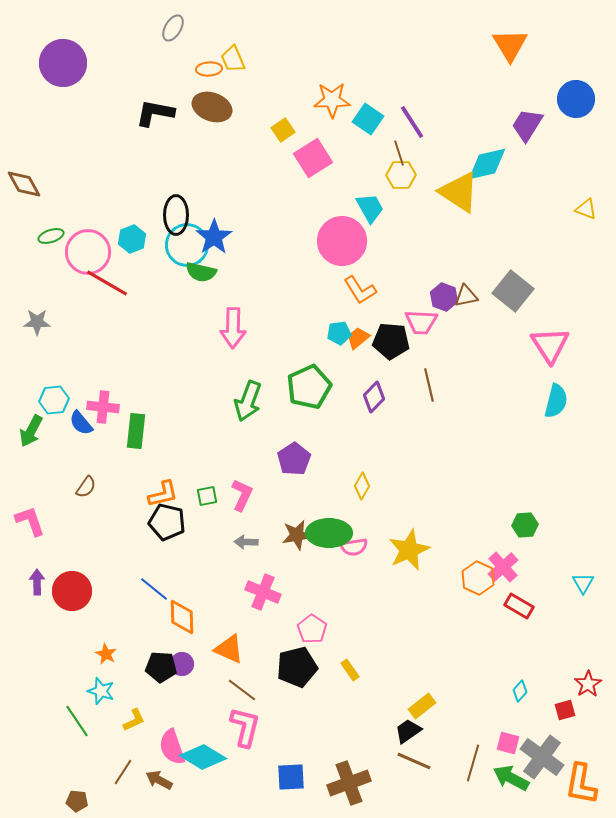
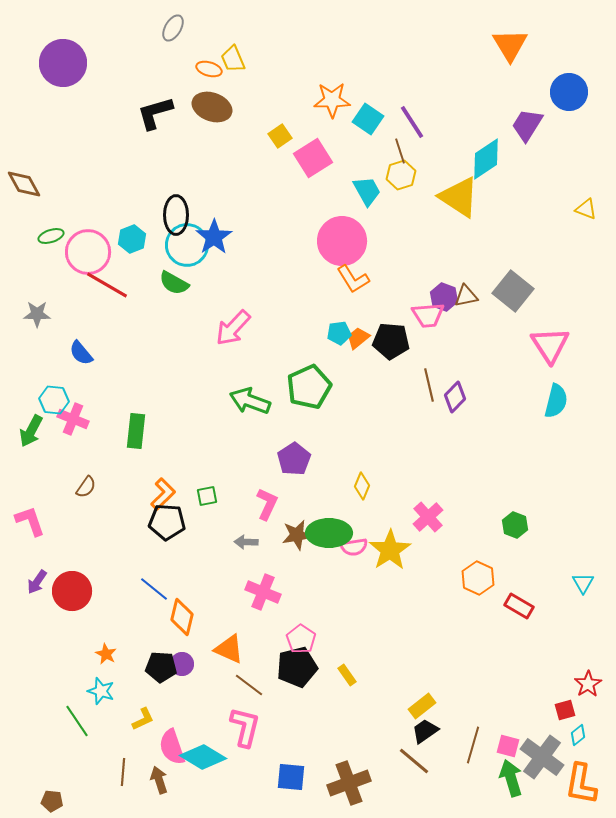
orange ellipse at (209, 69): rotated 20 degrees clockwise
blue circle at (576, 99): moved 7 px left, 7 px up
black L-shape at (155, 113): rotated 27 degrees counterclockwise
yellow square at (283, 130): moved 3 px left, 6 px down
brown line at (399, 153): moved 1 px right, 2 px up
cyan diamond at (487, 164): moved 1 px left, 5 px up; rotated 21 degrees counterclockwise
yellow hexagon at (401, 175): rotated 16 degrees counterclockwise
yellow triangle at (459, 192): moved 5 px down
cyan trapezoid at (370, 208): moved 3 px left, 17 px up
green semicircle at (201, 272): moved 27 px left, 11 px down; rotated 16 degrees clockwise
red line at (107, 283): moved 2 px down
orange L-shape at (360, 290): moved 7 px left, 11 px up
gray star at (37, 322): moved 8 px up
pink trapezoid at (421, 322): moved 7 px right, 7 px up; rotated 8 degrees counterclockwise
pink arrow at (233, 328): rotated 42 degrees clockwise
purple diamond at (374, 397): moved 81 px right
cyan hexagon at (54, 400): rotated 12 degrees clockwise
green arrow at (248, 401): moved 2 px right; rotated 90 degrees clockwise
pink cross at (103, 407): moved 30 px left, 12 px down; rotated 16 degrees clockwise
blue semicircle at (81, 423): moved 70 px up
yellow diamond at (362, 486): rotated 8 degrees counterclockwise
orange L-shape at (163, 494): rotated 32 degrees counterclockwise
pink L-shape at (242, 495): moved 25 px right, 9 px down
black pentagon at (167, 522): rotated 9 degrees counterclockwise
green hexagon at (525, 525): moved 10 px left; rotated 25 degrees clockwise
yellow star at (409, 550): moved 19 px left; rotated 9 degrees counterclockwise
pink cross at (503, 567): moved 75 px left, 50 px up
purple arrow at (37, 582): rotated 145 degrees counterclockwise
orange diamond at (182, 617): rotated 15 degrees clockwise
pink pentagon at (312, 629): moved 11 px left, 10 px down
yellow rectangle at (350, 670): moved 3 px left, 5 px down
brown line at (242, 690): moved 7 px right, 5 px up
cyan diamond at (520, 691): moved 58 px right, 44 px down; rotated 10 degrees clockwise
yellow L-shape at (134, 720): moved 9 px right, 1 px up
black trapezoid at (408, 731): moved 17 px right
pink square at (508, 743): moved 3 px down
brown line at (414, 761): rotated 16 degrees clockwise
brown line at (473, 763): moved 18 px up
brown line at (123, 772): rotated 28 degrees counterclockwise
blue square at (291, 777): rotated 8 degrees clockwise
green arrow at (511, 778): rotated 45 degrees clockwise
brown arrow at (159, 780): rotated 44 degrees clockwise
brown pentagon at (77, 801): moved 25 px left
